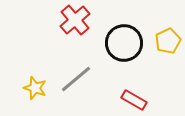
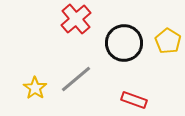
red cross: moved 1 px right, 1 px up
yellow pentagon: rotated 15 degrees counterclockwise
yellow star: rotated 15 degrees clockwise
red rectangle: rotated 10 degrees counterclockwise
